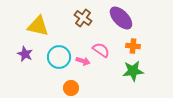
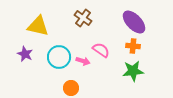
purple ellipse: moved 13 px right, 4 px down
